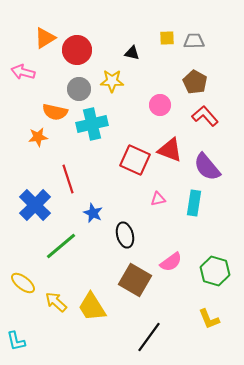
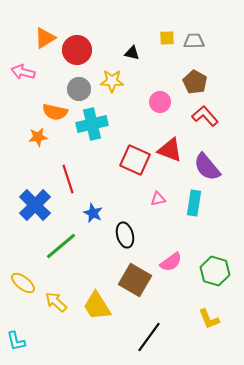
pink circle: moved 3 px up
yellow trapezoid: moved 5 px right, 1 px up
